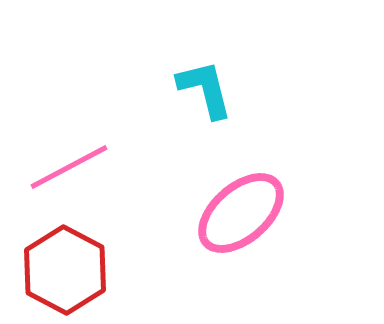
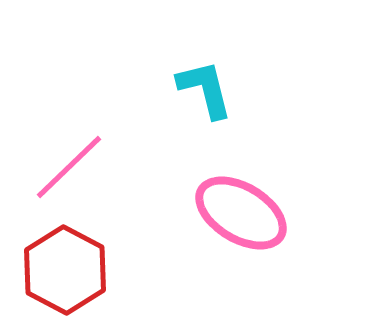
pink line: rotated 16 degrees counterclockwise
pink ellipse: rotated 72 degrees clockwise
